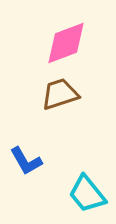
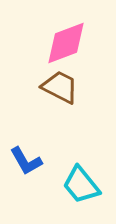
brown trapezoid: moved 7 px up; rotated 45 degrees clockwise
cyan trapezoid: moved 6 px left, 9 px up
